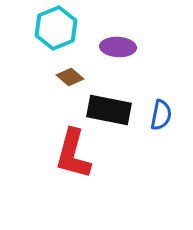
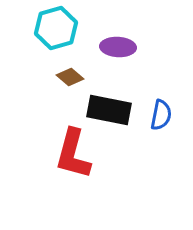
cyan hexagon: rotated 6 degrees clockwise
